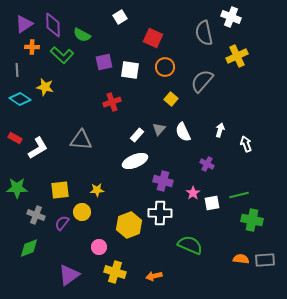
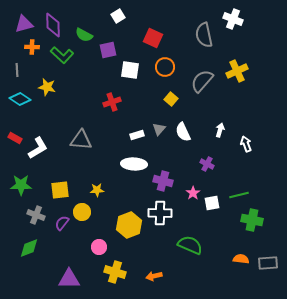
white square at (120, 17): moved 2 px left, 1 px up
white cross at (231, 17): moved 2 px right, 2 px down
purple triangle at (24, 24): rotated 18 degrees clockwise
gray semicircle at (204, 33): moved 2 px down
green semicircle at (82, 35): moved 2 px right
yellow cross at (237, 56): moved 15 px down
purple square at (104, 62): moved 4 px right, 12 px up
yellow star at (45, 87): moved 2 px right
white rectangle at (137, 135): rotated 32 degrees clockwise
white ellipse at (135, 161): moved 1 px left, 3 px down; rotated 25 degrees clockwise
green star at (17, 188): moved 4 px right, 3 px up
gray rectangle at (265, 260): moved 3 px right, 3 px down
purple triangle at (69, 275): moved 4 px down; rotated 35 degrees clockwise
